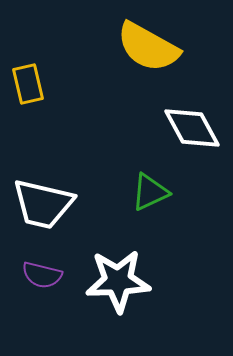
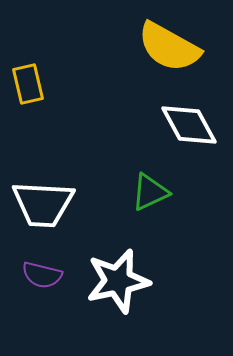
yellow semicircle: moved 21 px right
white diamond: moved 3 px left, 3 px up
white trapezoid: rotated 10 degrees counterclockwise
white star: rotated 10 degrees counterclockwise
